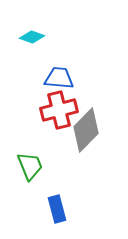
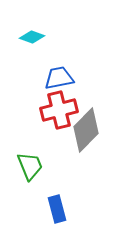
blue trapezoid: rotated 16 degrees counterclockwise
